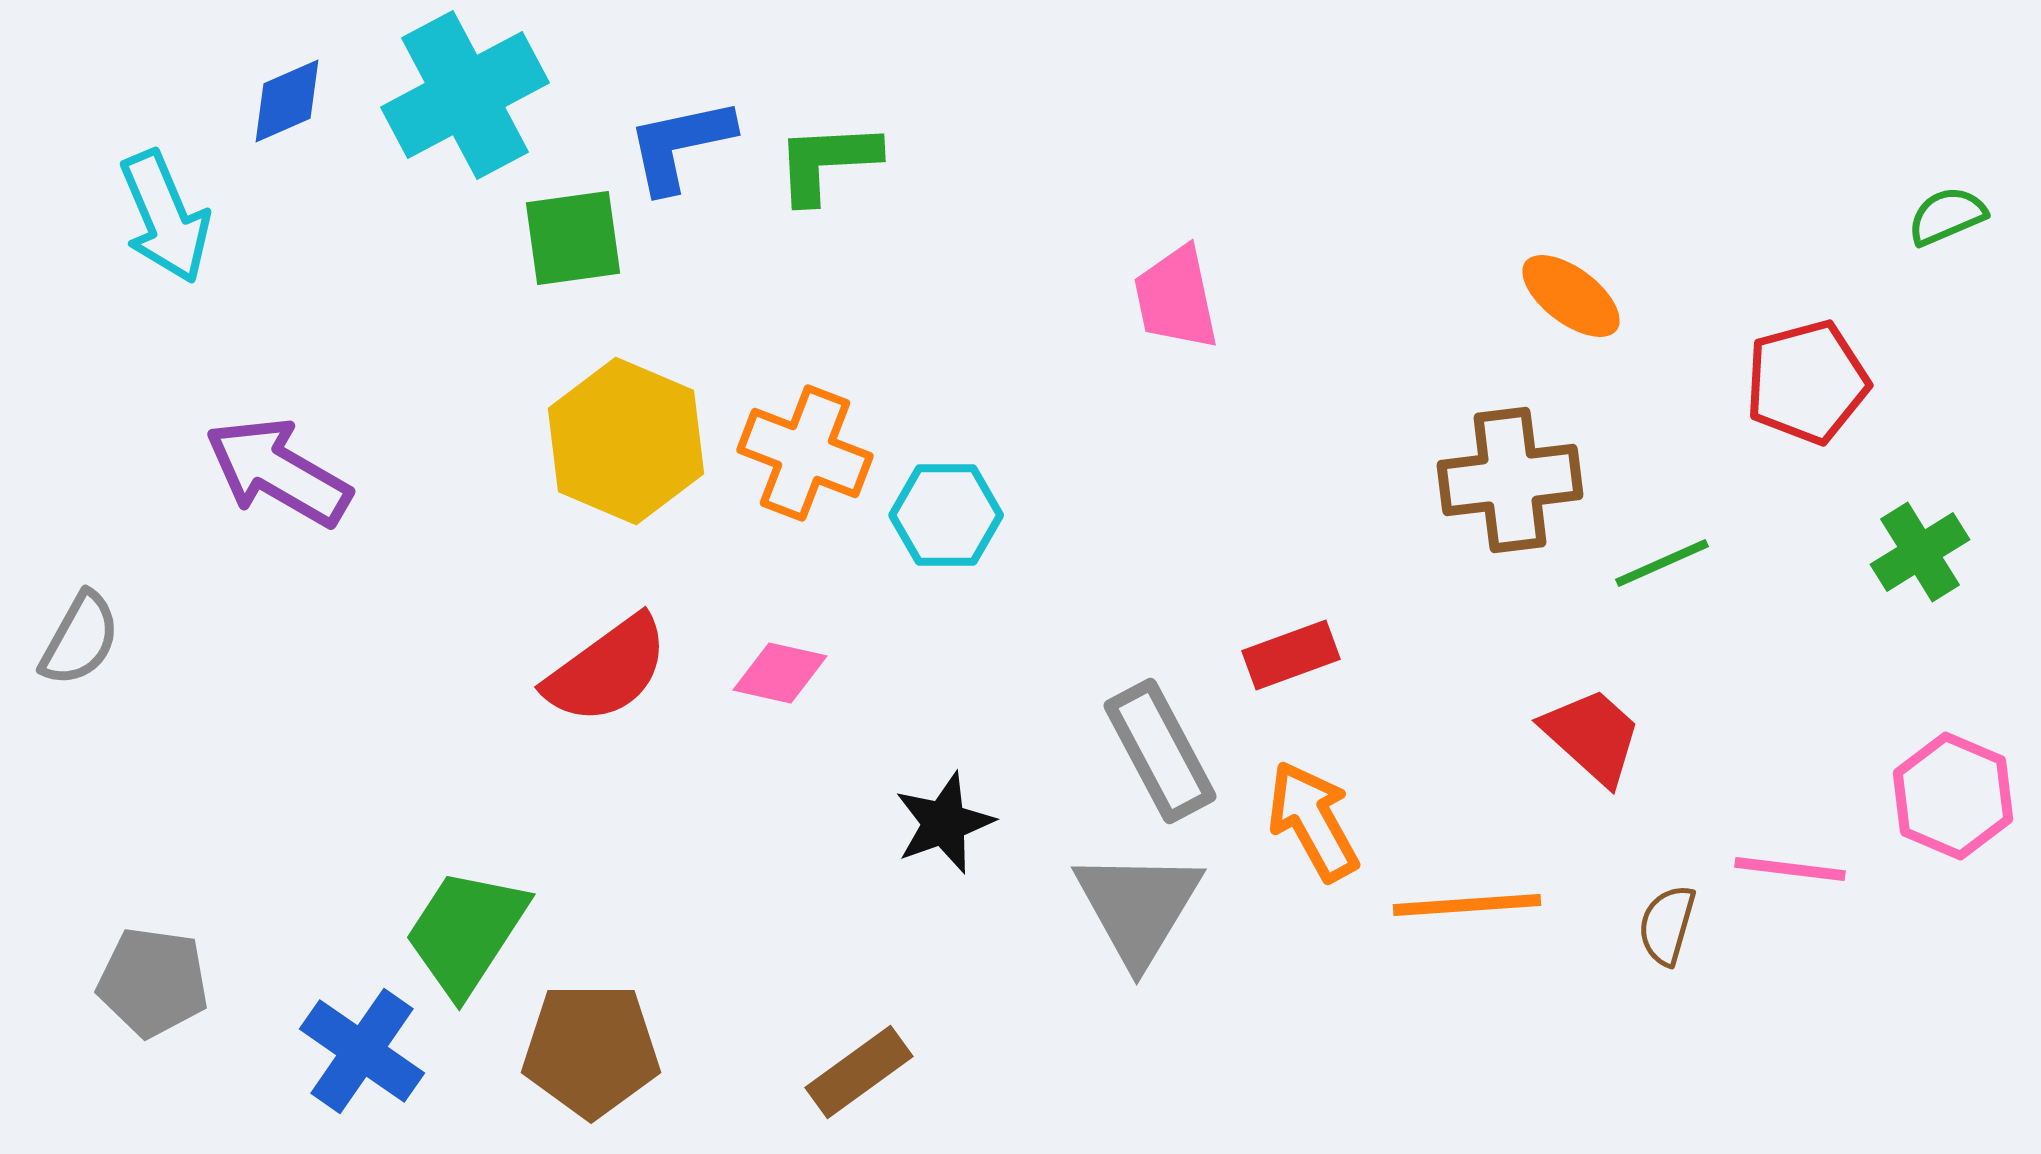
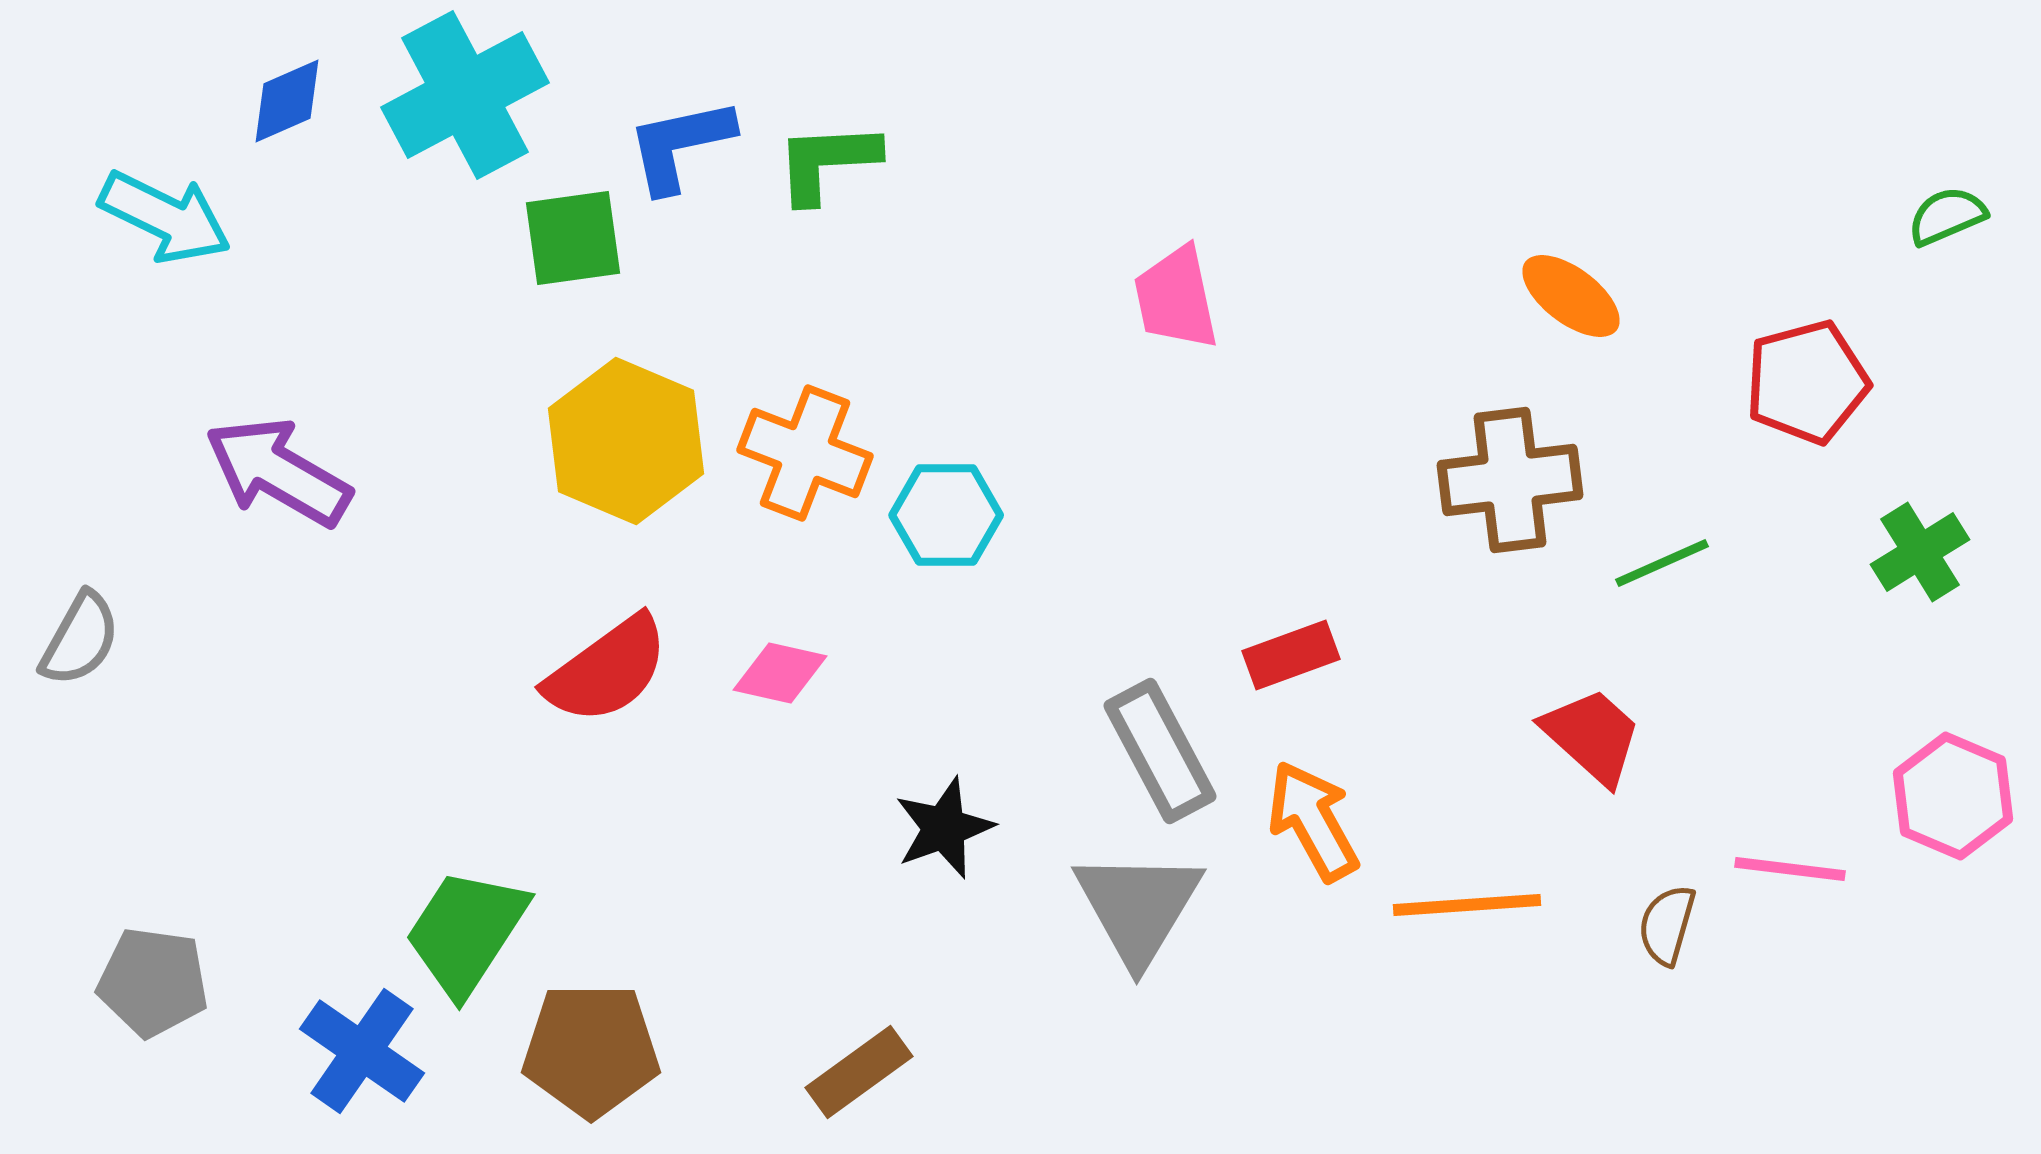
cyan arrow: rotated 41 degrees counterclockwise
black star: moved 5 px down
